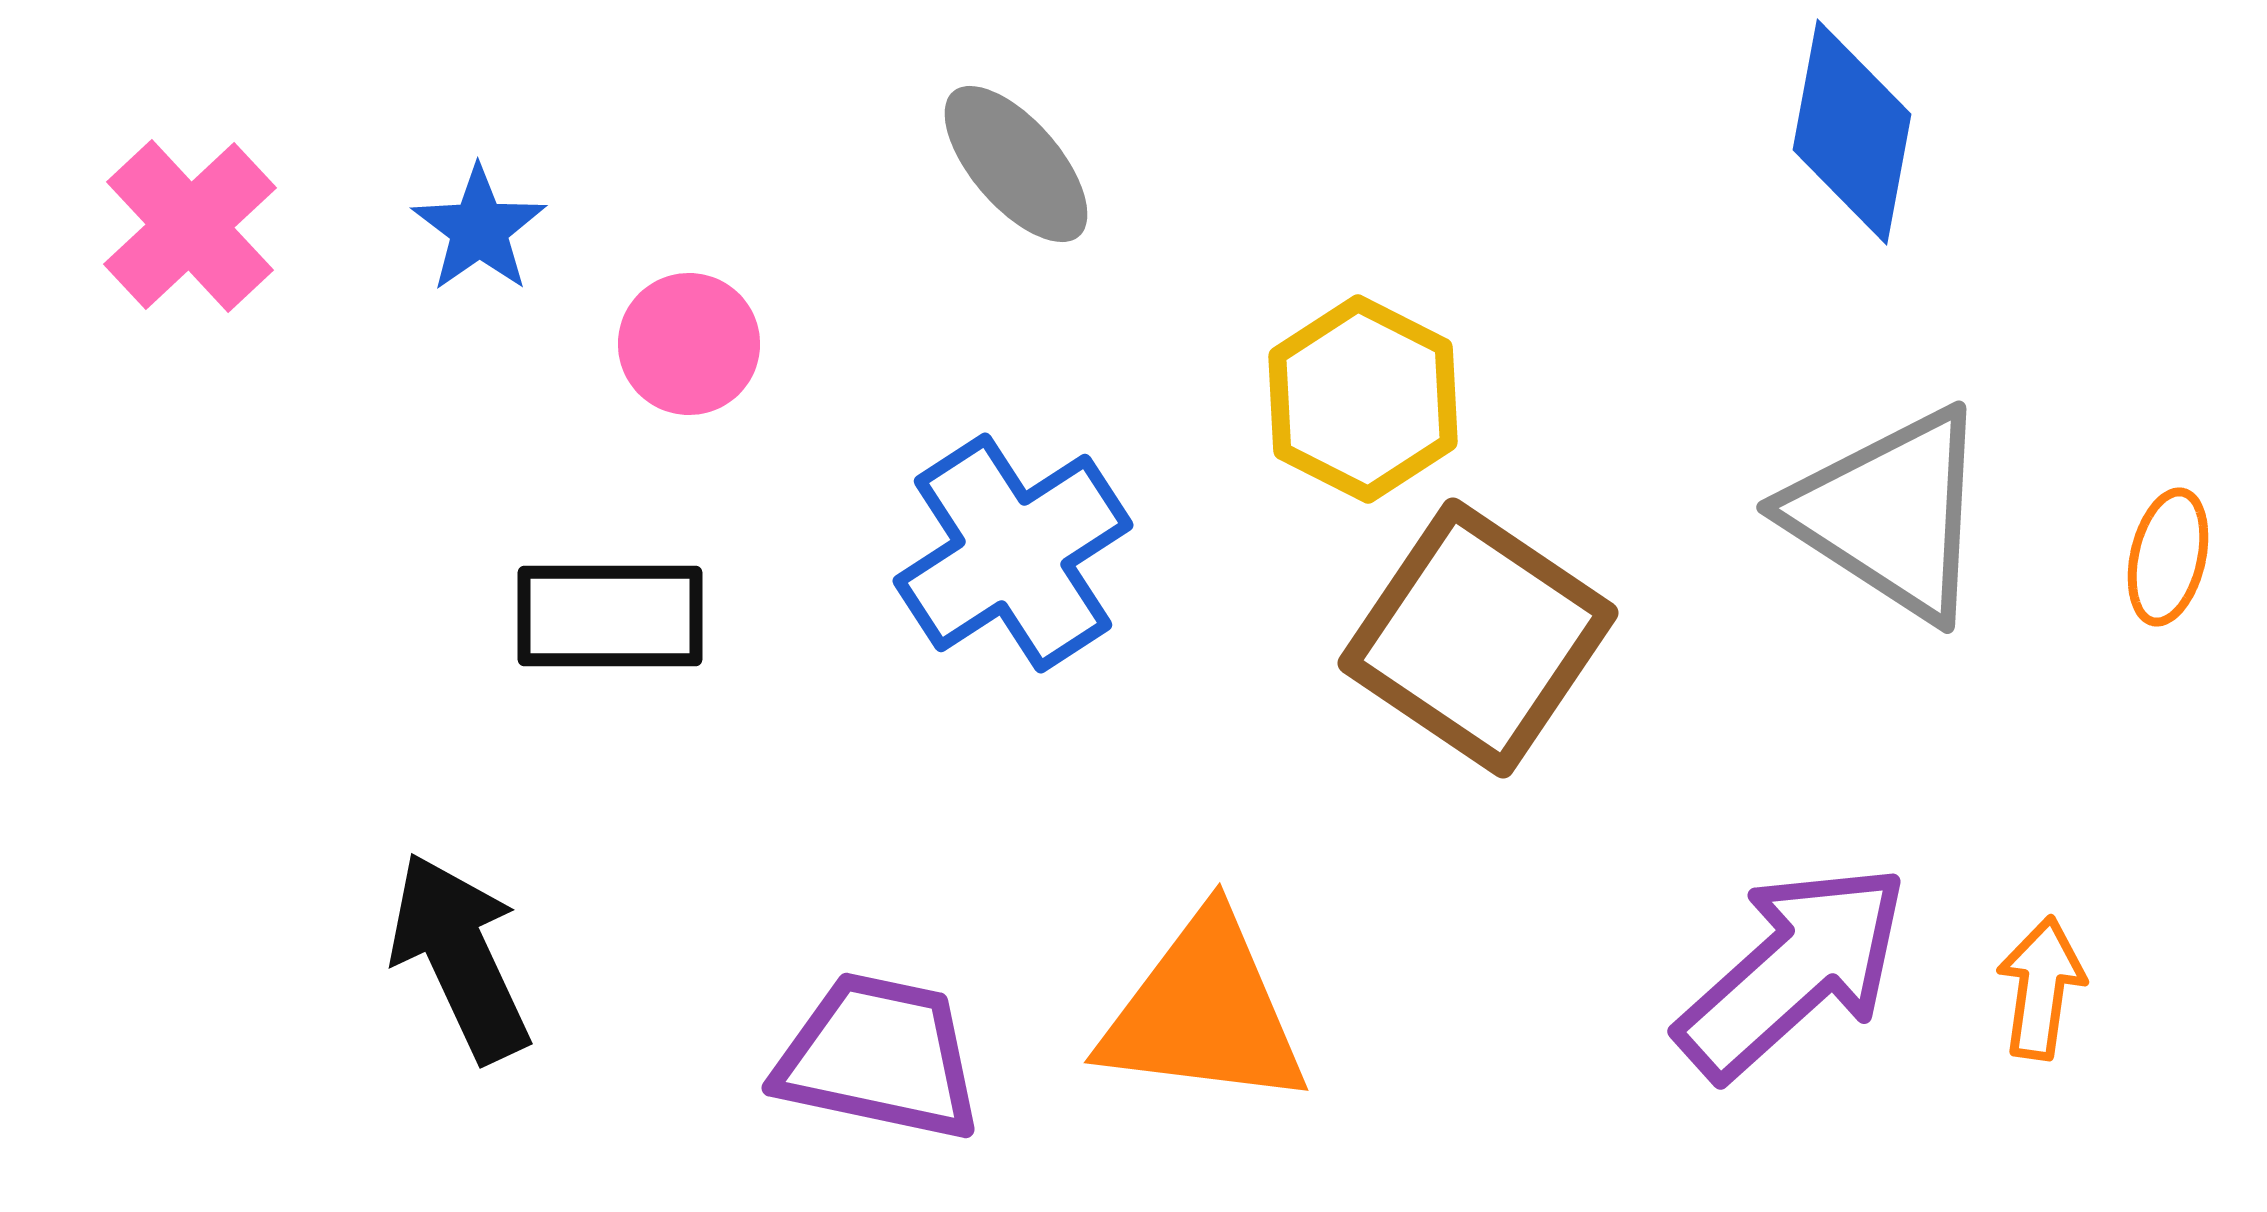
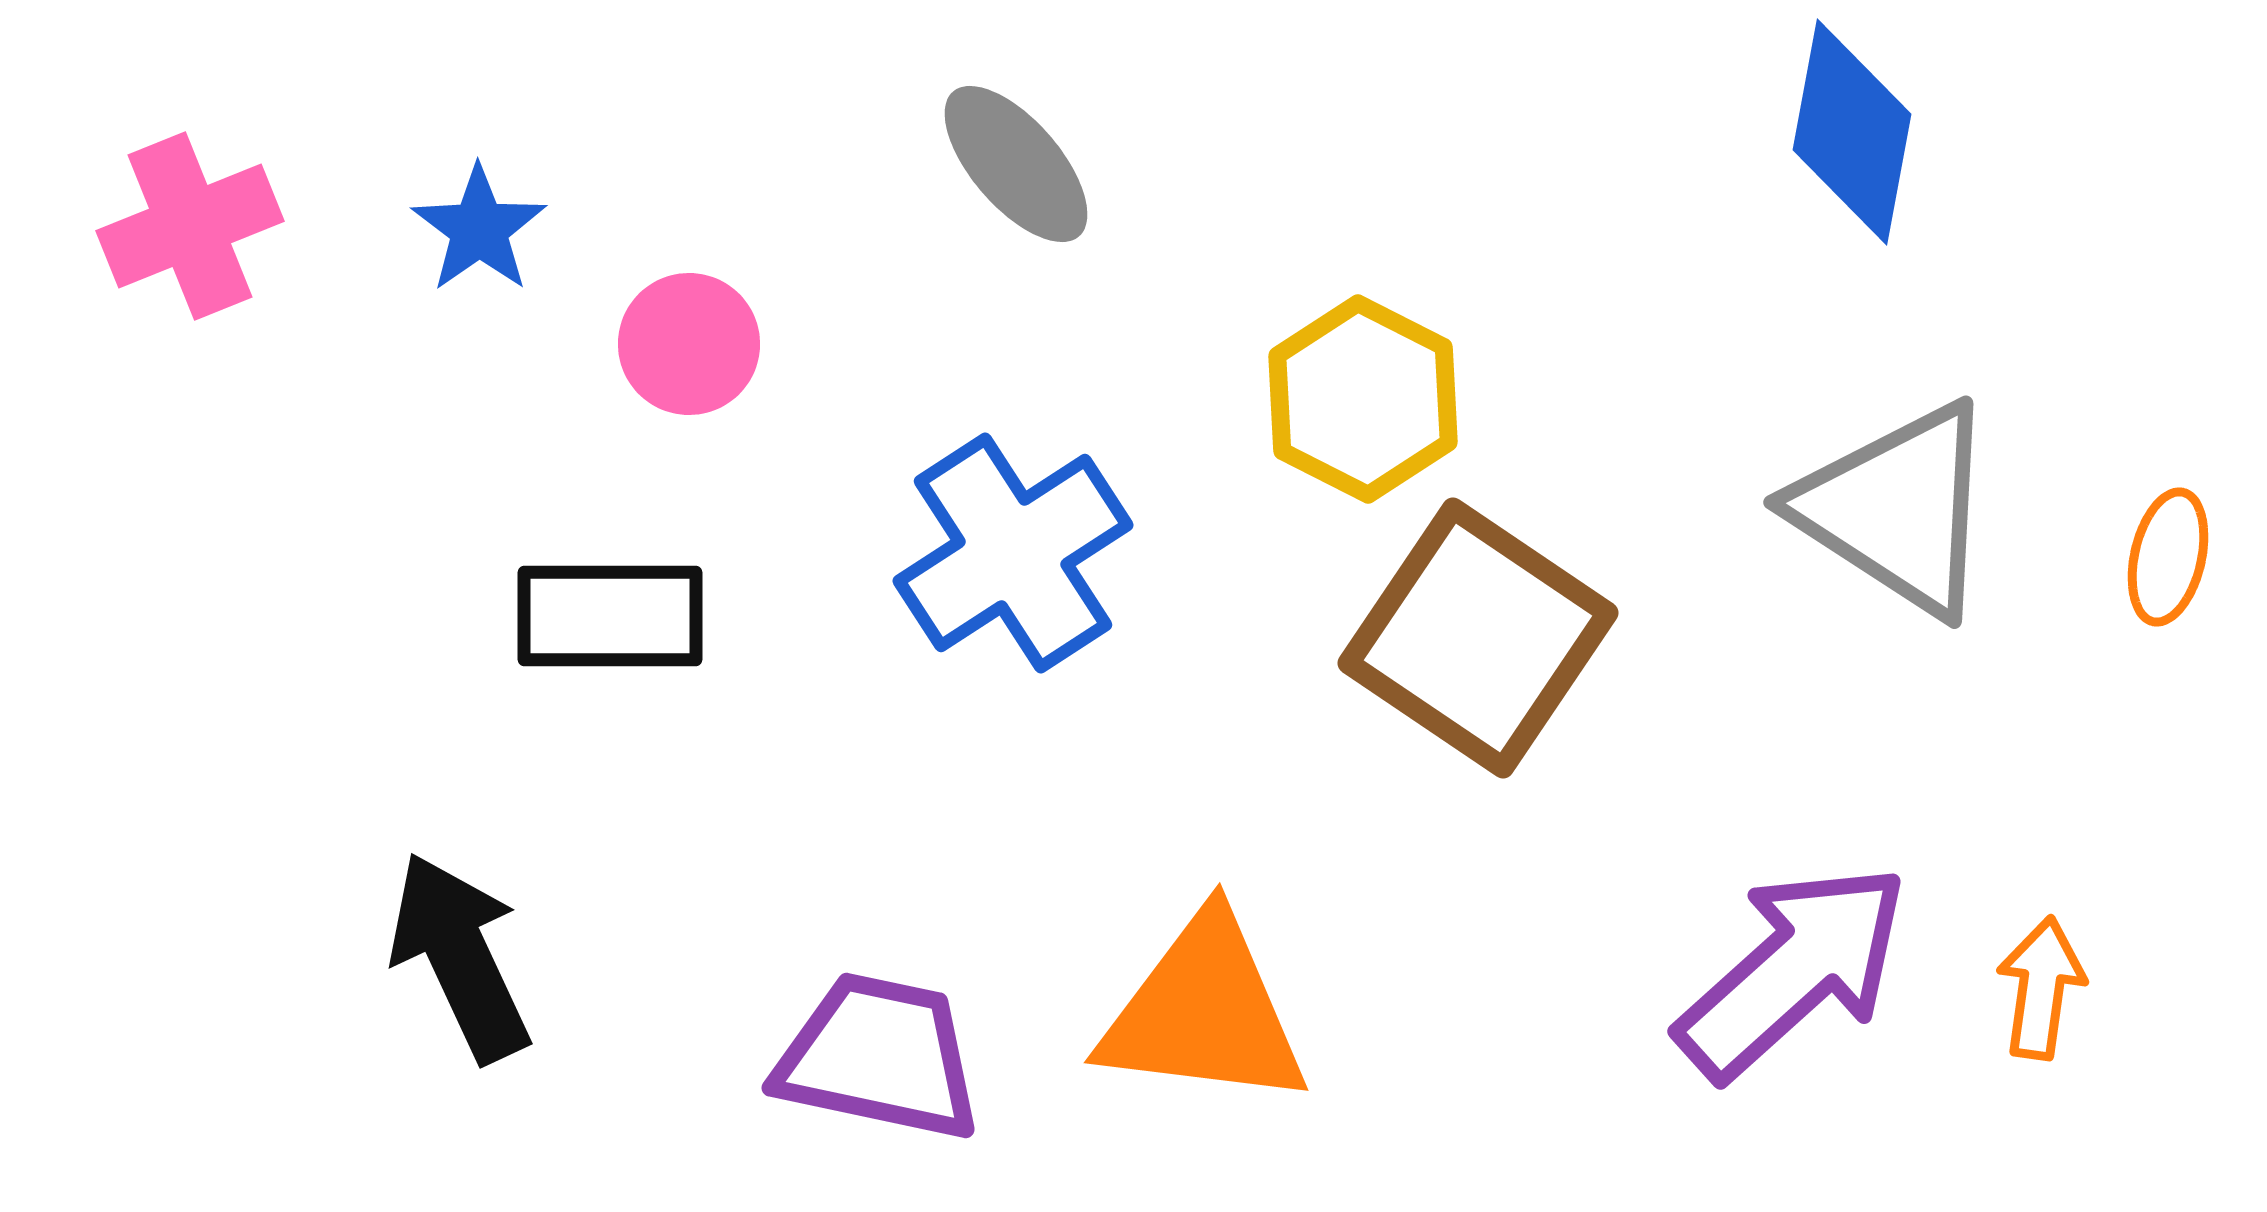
pink cross: rotated 21 degrees clockwise
gray triangle: moved 7 px right, 5 px up
